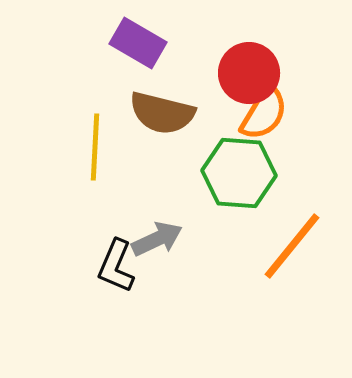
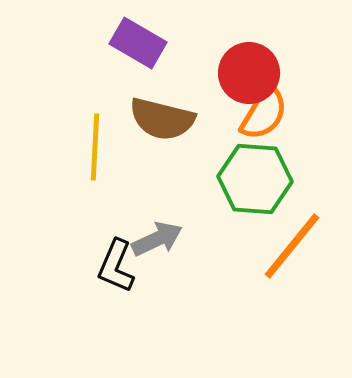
brown semicircle: moved 6 px down
green hexagon: moved 16 px right, 6 px down
